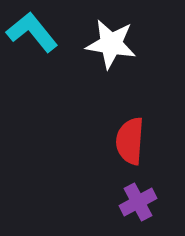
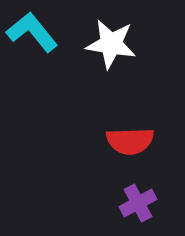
red semicircle: rotated 96 degrees counterclockwise
purple cross: moved 1 px down
